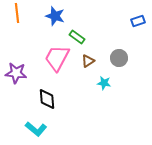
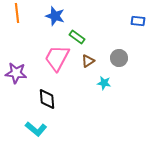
blue rectangle: rotated 24 degrees clockwise
